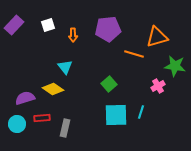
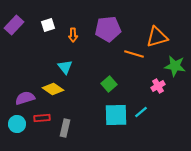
cyan line: rotated 32 degrees clockwise
